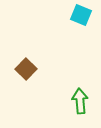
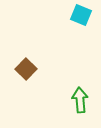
green arrow: moved 1 px up
